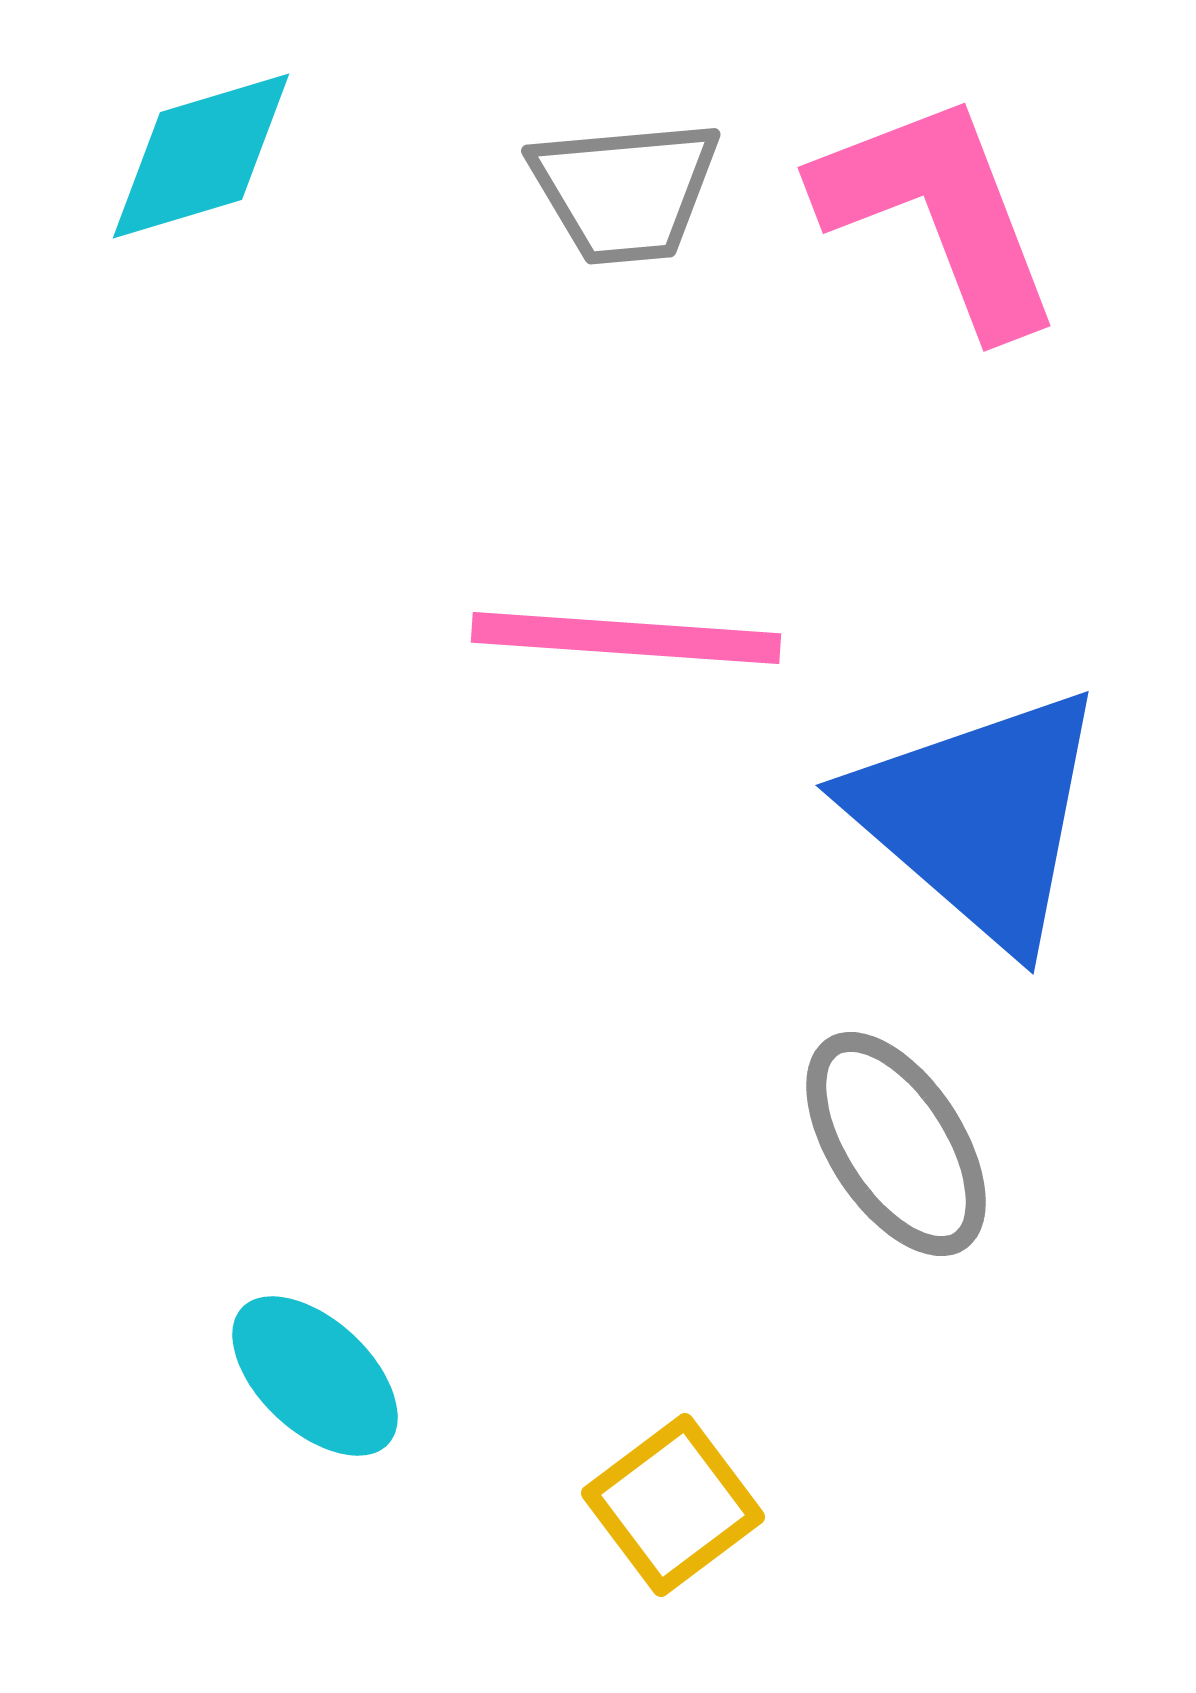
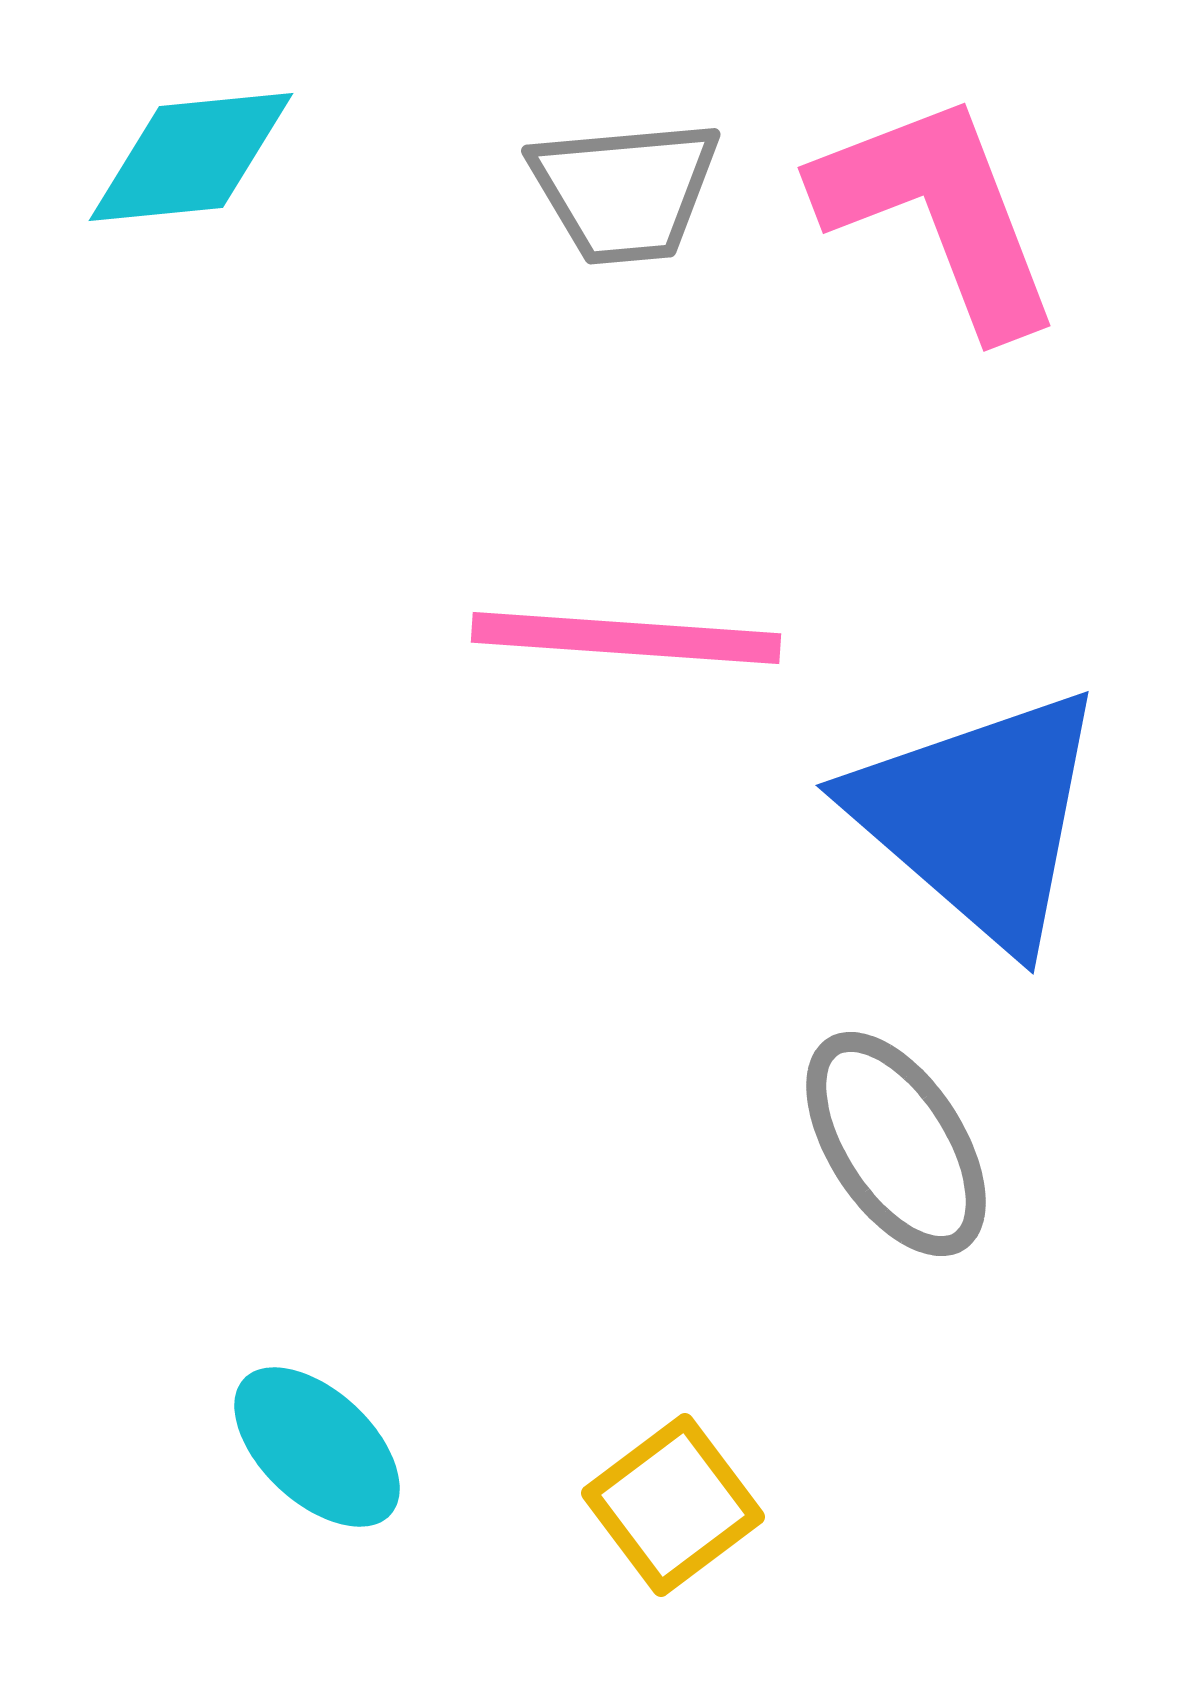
cyan diamond: moved 10 px left, 1 px down; rotated 11 degrees clockwise
cyan ellipse: moved 2 px right, 71 px down
